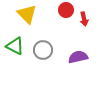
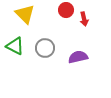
yellow triangle: moved 2 px left
gray circle: moved 2 px right, 2 px up
